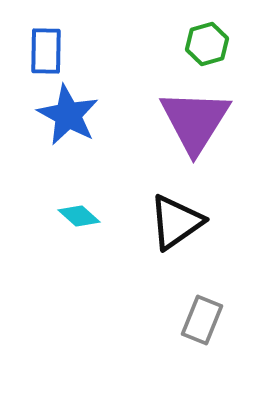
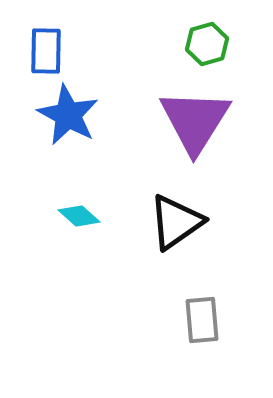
gray rectangle: rotated 27 degrees counterclockwise
